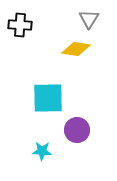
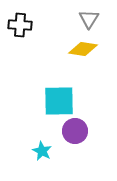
yellow diamond: moved 7 px right
cyan square: moved 11 px right, 3 px down
purple circle: moved 2 px left, 1 px down
cyan star: rotated 24 degrees clockwise
